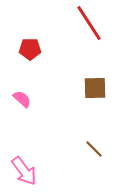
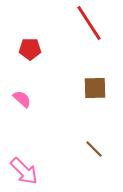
pink arrow: rotated 8 degrees counterclockwise
